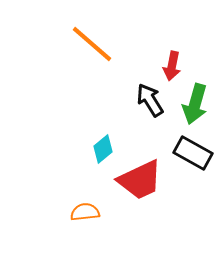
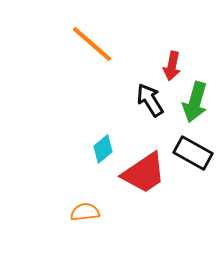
green arrow: moved 2 px up
red trapezoid: moved 4 px right, 7 px up; rotated 9 degrees counterclockwise
